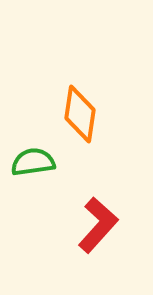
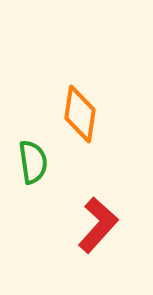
green semicircle: rotated 90 degrees clockwise
